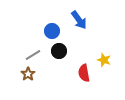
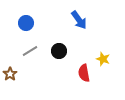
blue circle: moved 26 px left, 8 px up
gray line: moved 3 px left, 4 px up
yellow star: moved 1 px left, 1 px up
brown star: moved 18 px left
